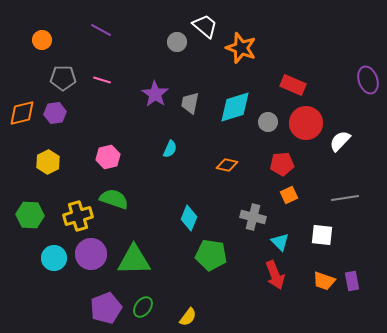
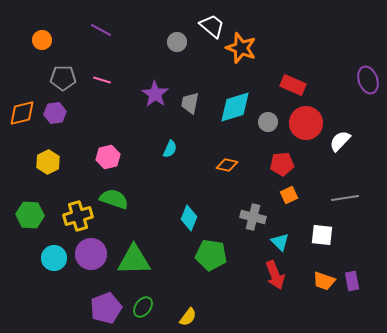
white trapezoid at (205, 26): moved 7 px right
